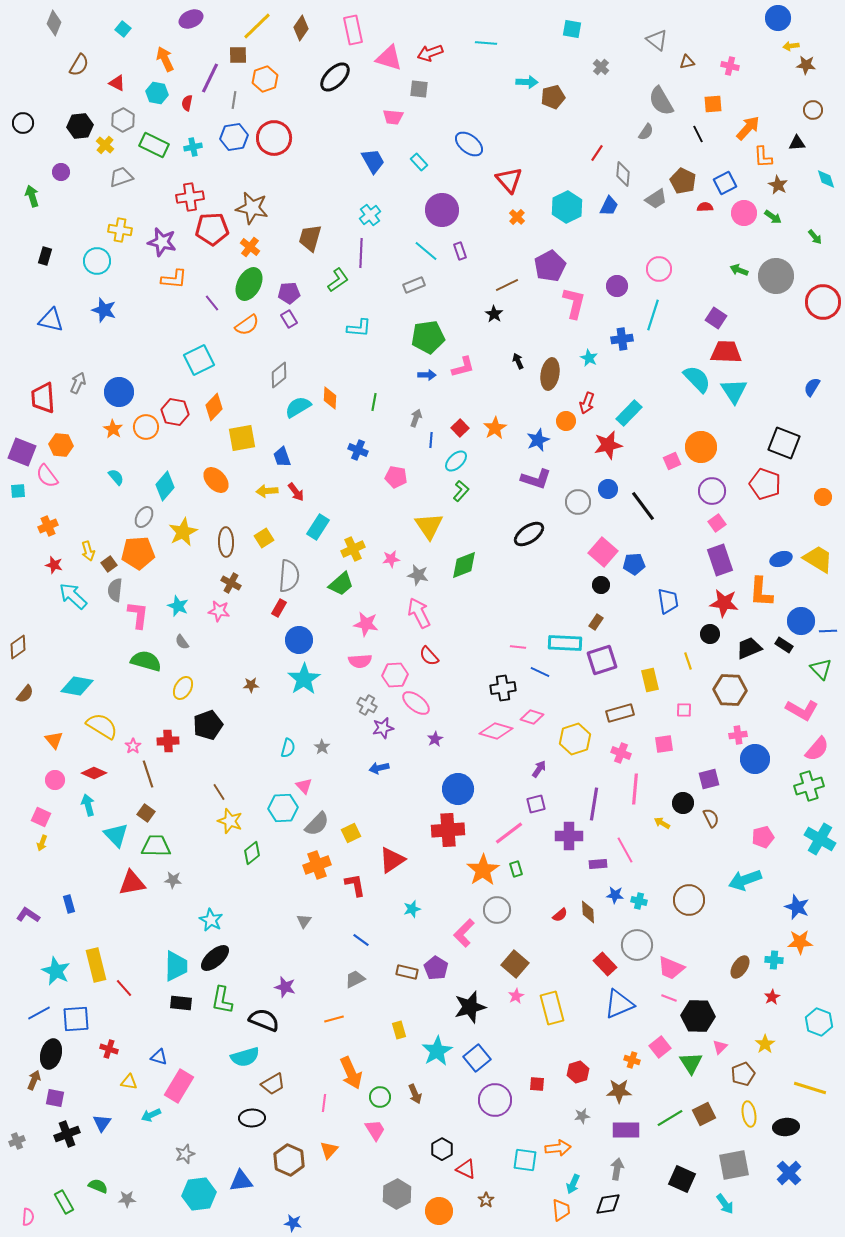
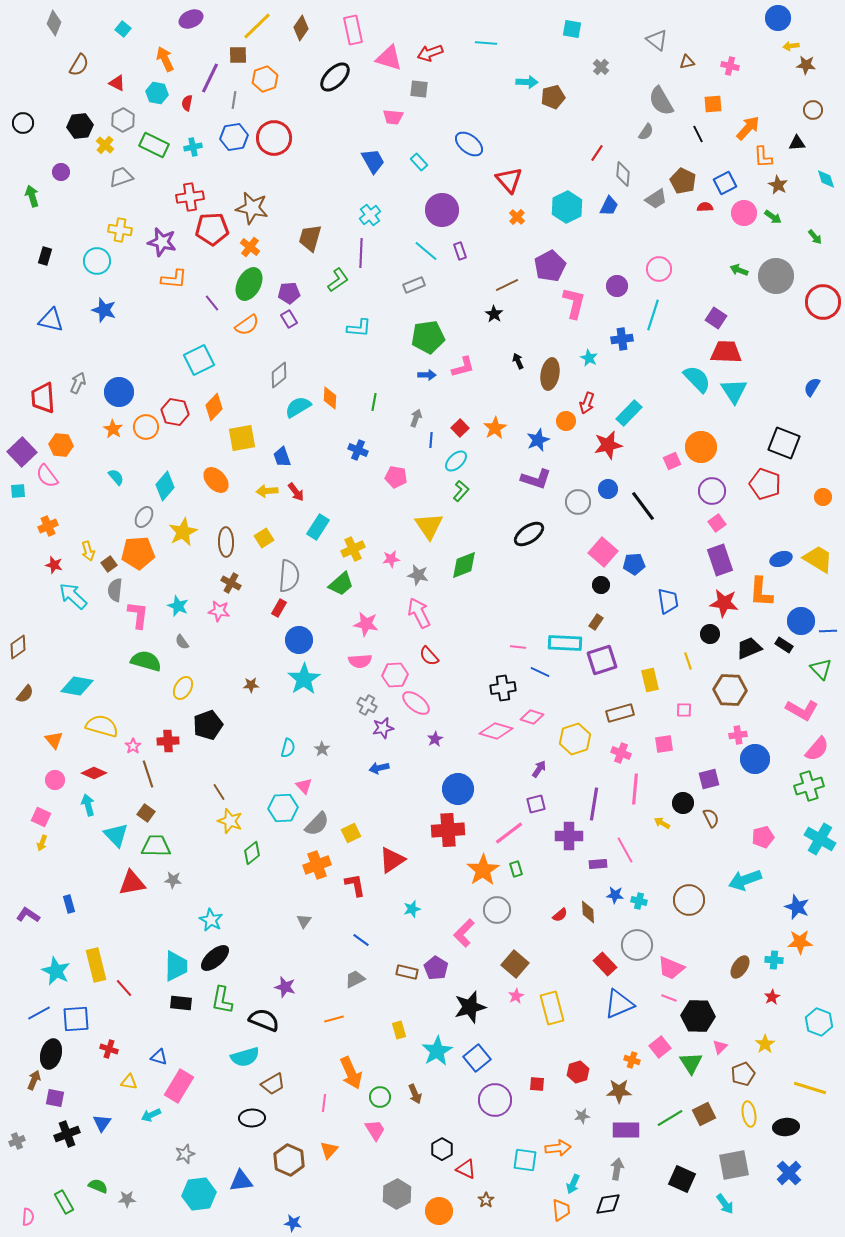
purple square at (22, 452): rotated 24 degrees clockwise
yellow semicircle at (102, 726): rotated 16 degrees counterclockwise
gray star at (322, 747): moved 2 px down
